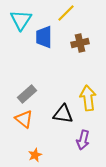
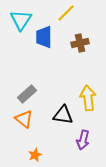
black triangle: moved 1 px down
